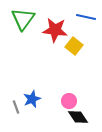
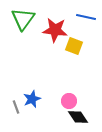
yellow square: rotated 18 degrees counterclockwise
